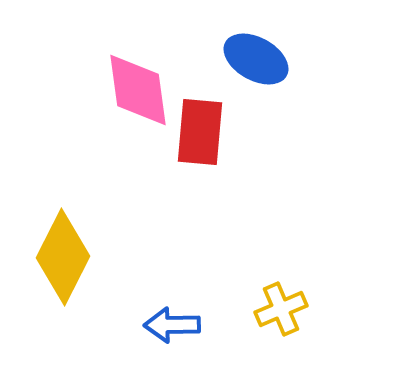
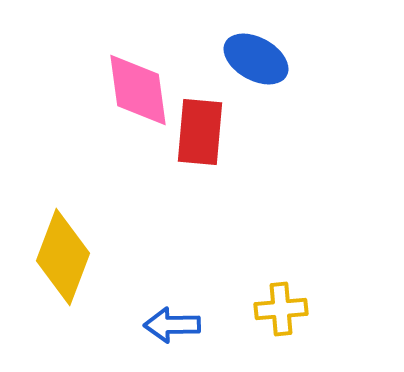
yellow diamond: rotated 6 degrees counterclockwise
yellow cross: rotated 18 degrees clockwise
